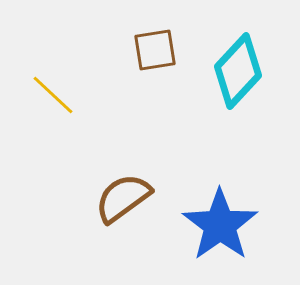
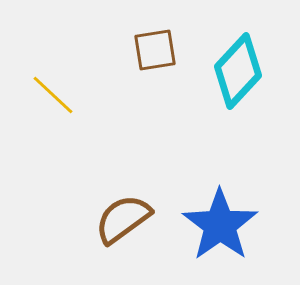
brown semicircle: moved 21 px down
